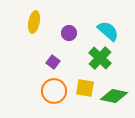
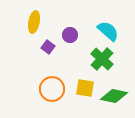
purple circle: moved 1 px right, 2 px down
green cross: moved 2 px right, 1 px down
purple square: moved 5 px left, 15 px up
orange circle: moved 2 px left, 2 px up
